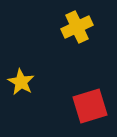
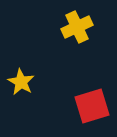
red square: moved 2 px right
